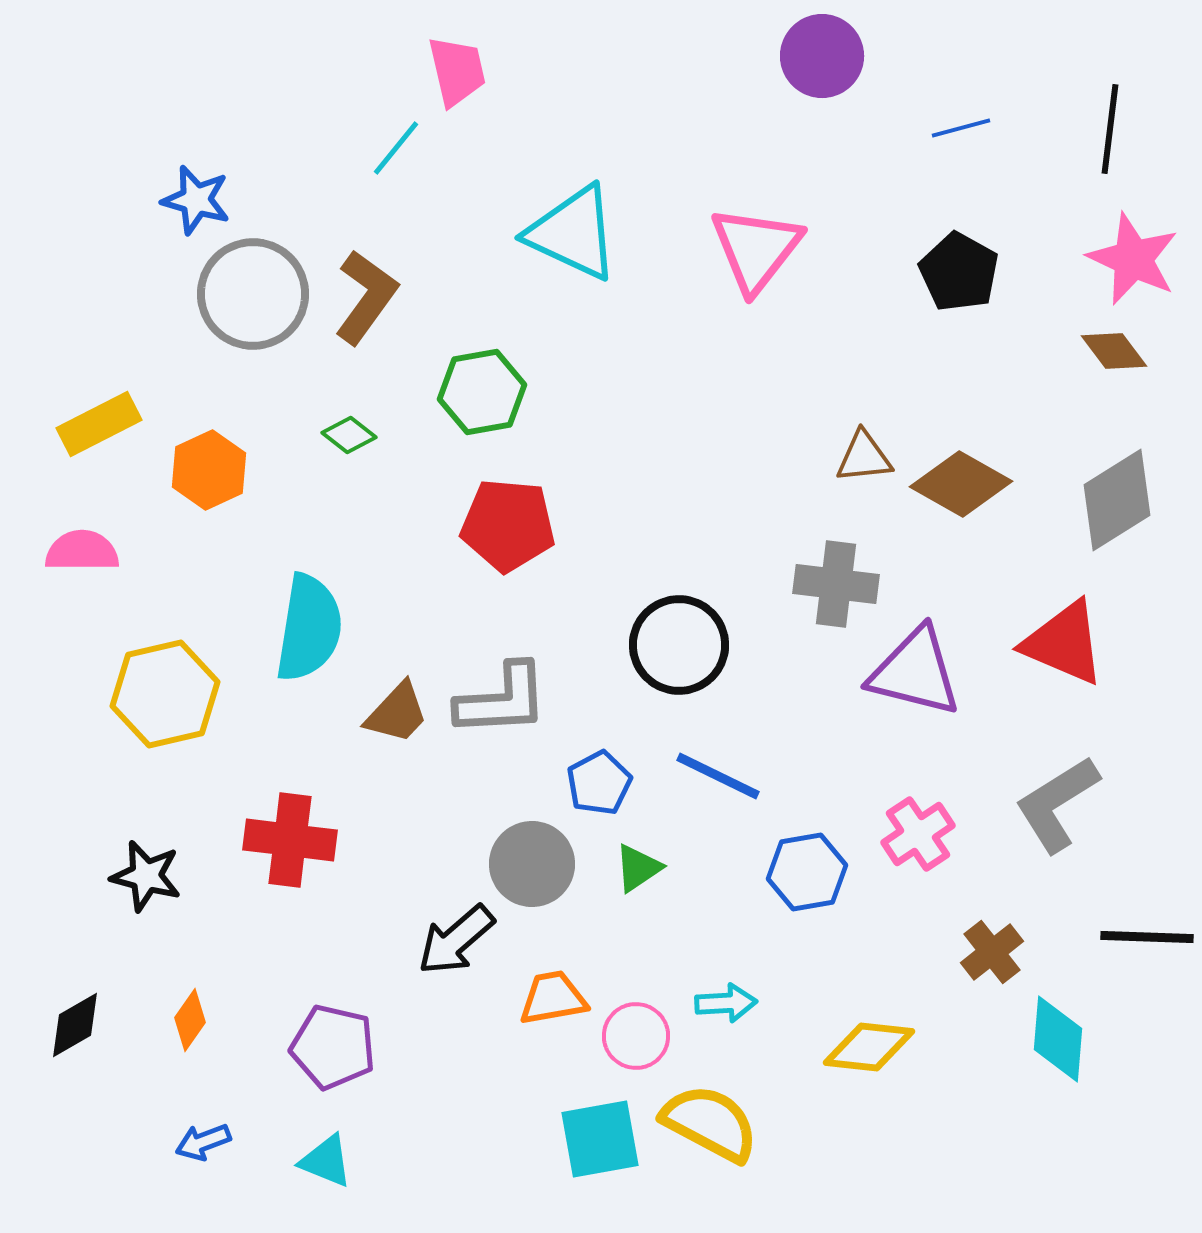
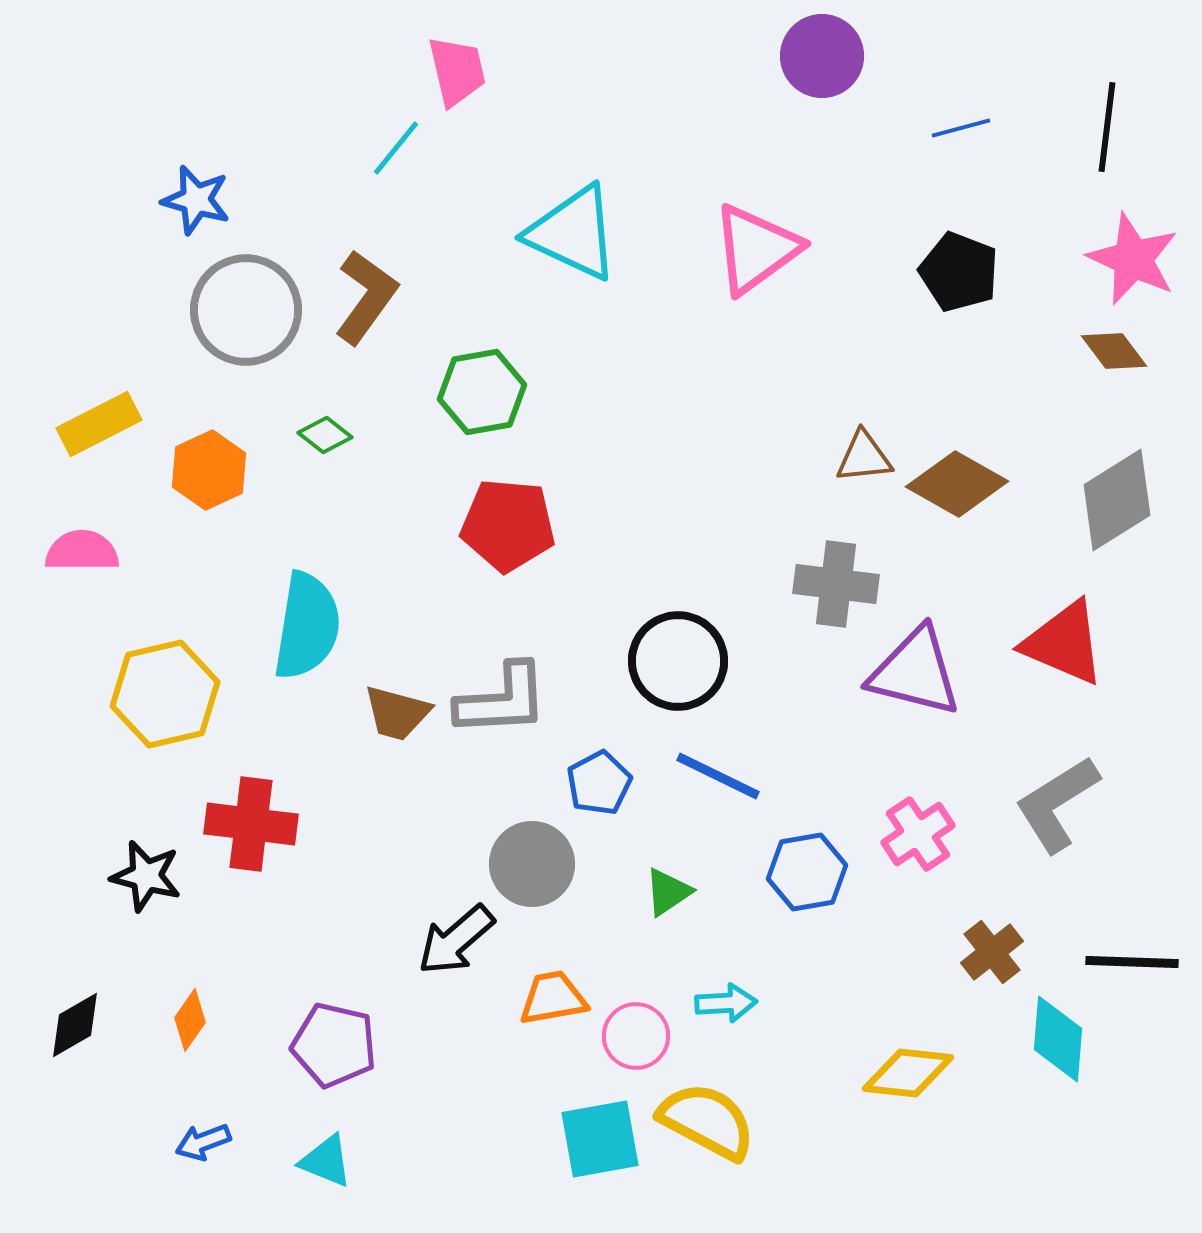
black line at (1110, 129): moved 3 px left, 2 px up
pink triangle at (756, 249): rotated 16 degrees clockwise
black pentagon at (959, 272): rotated 8 degrees counterclockwise
gray circle at (253, 294): moved 7 px left, 16 px down
green diamond at (349, 435): moved 24 px left
brown diamond at (961, 484): moved 4 px left
cyan semicircle at (309, 628): moved 2 px left, 2 px up
black circle at (679, 645): moved 1 px left, 16 px down
brown trapezoid at (397, 713): rotated 62 degrees clockwise
red cross at (290, 840): moved 39 px left, 16 px up
green triangle at (638, 868): moved 30 px right, 24 px down
black line at (1147, 937): moved 15 px left, 25 px down
purple pentagon at (333, 1047): moved 1 px right, 2 px up
yellow diamond at (869, 1047): moved 39 px right, 26 px down
yellow semicircle at (710, 1123): moved 3 px left, 2 px up
